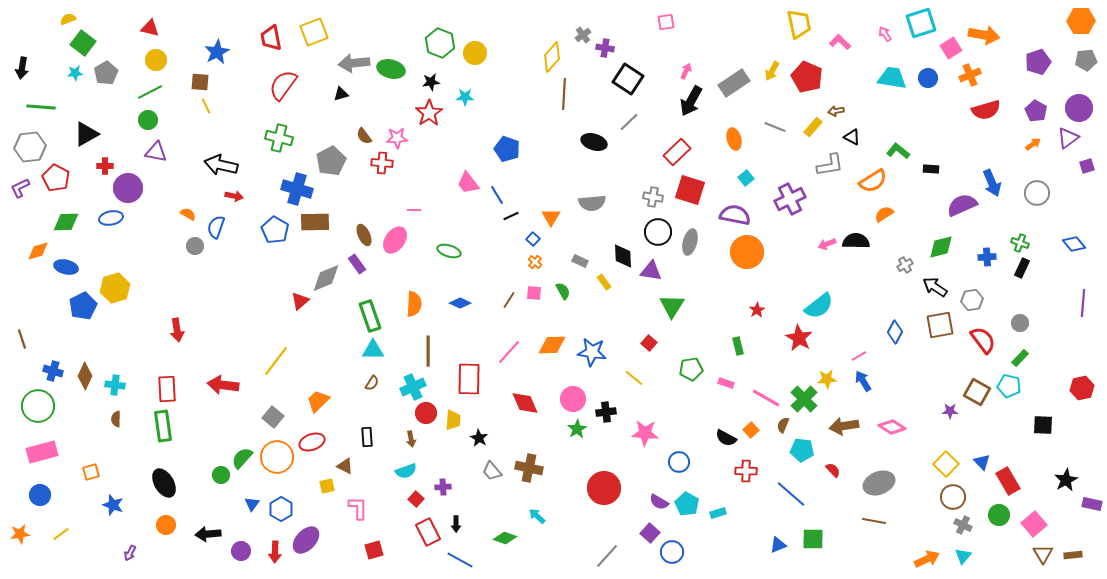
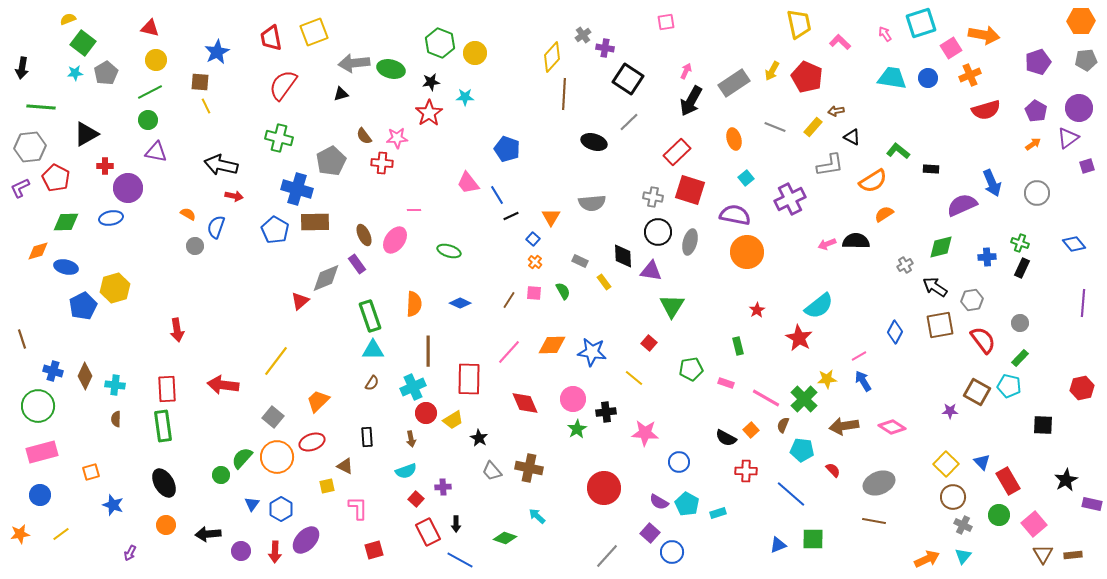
yellow trapezoid at (453, 420): rotated 55 degrees clockwise
